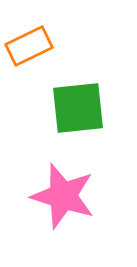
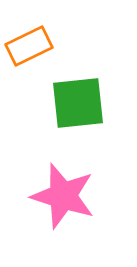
green square: moved 5 px up
